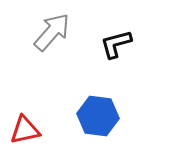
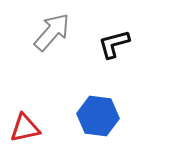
black L-shape: moved 2 px left
red triangle: moved 2 px up
